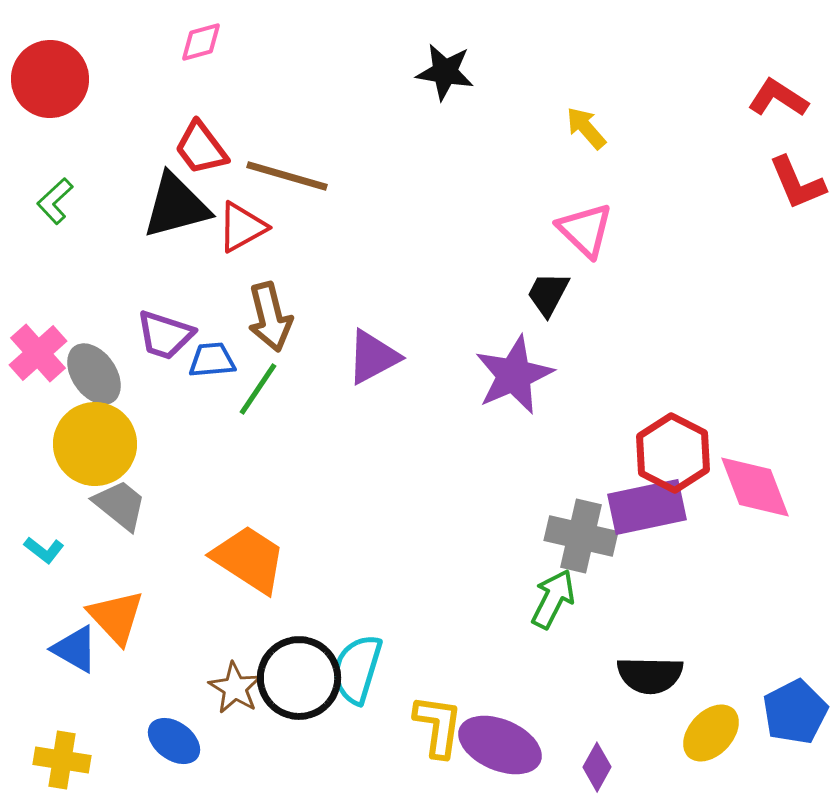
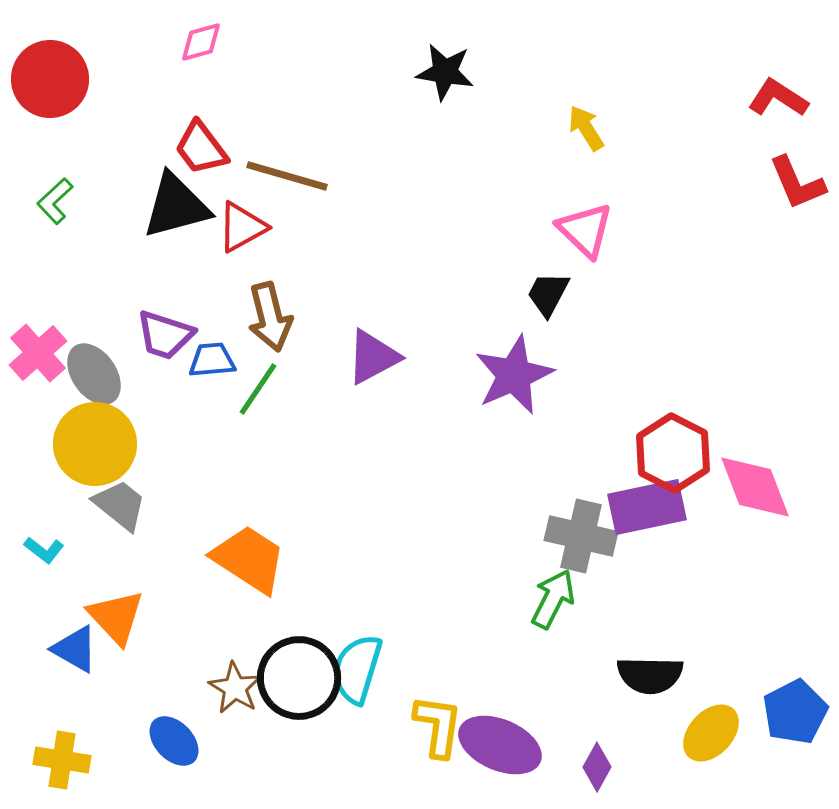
yellow arrow at (586, 128): rotated 9 degrees clockwise
blue ellipse at (174, 741): rotated 10 degrees clockwise
